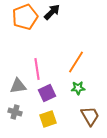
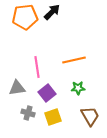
orange pentagon: rotated 15 degrees clockwise
orange line: moved 2 px left, 2 px up; rotated 45 degrees clockwise
pink line: moved 2 px up
gray triangle: moved 1 px left, 2 px down
purple square: rotated 12 degrees counterclockwise
gray cross: moved 13 px right, 1 px down
yellow square: moved 5 px right, 2 px up
